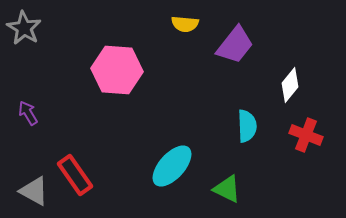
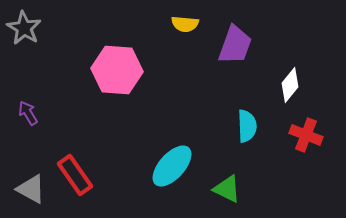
purple trapezoid: rotated 18 degrees counterclockwise
gray triangle: moved 3 px left, 2 px up
